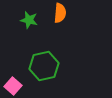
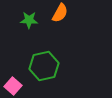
orange semicircle: rotated 24 degrees clockwise
green star: rotated 12 degrees counterclockwise
